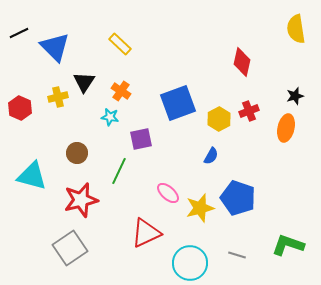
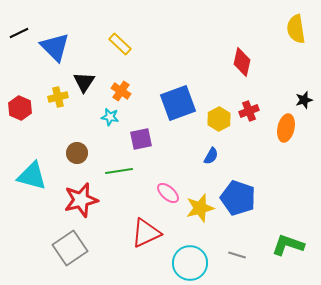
black star: moved 9 px right, 4 px down
green line: rotated 56 degrees clockwise
